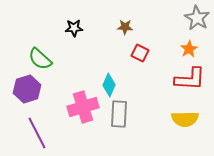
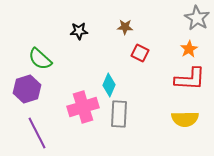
black star: moved 5 px right, 3 px down
